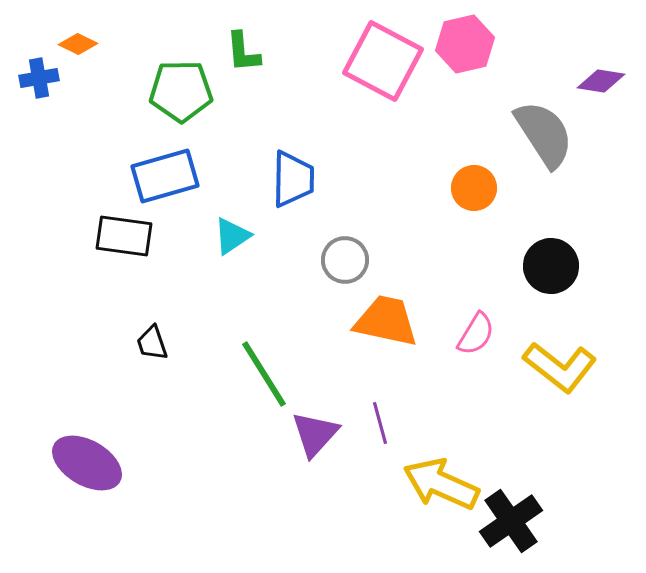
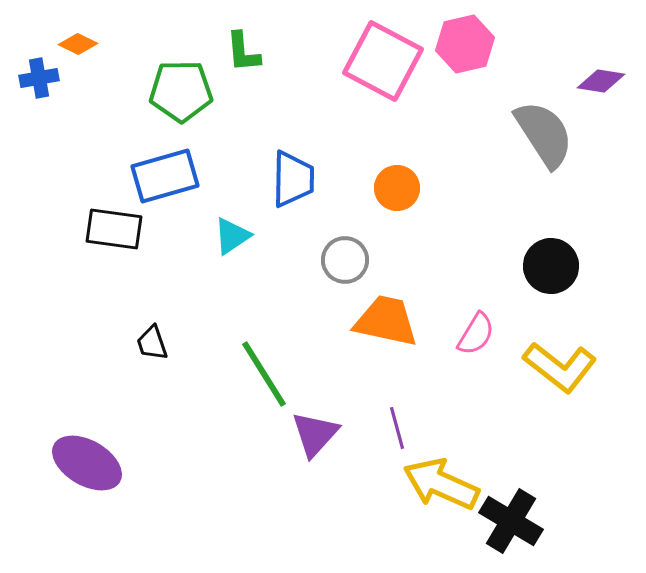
orange circle: moved 77 px left
black rectangle: moved 10 px left, 7 px up
purple line: moved 17 px right, 5 px down
black cross: rotated 24 degrees counterclockwise
